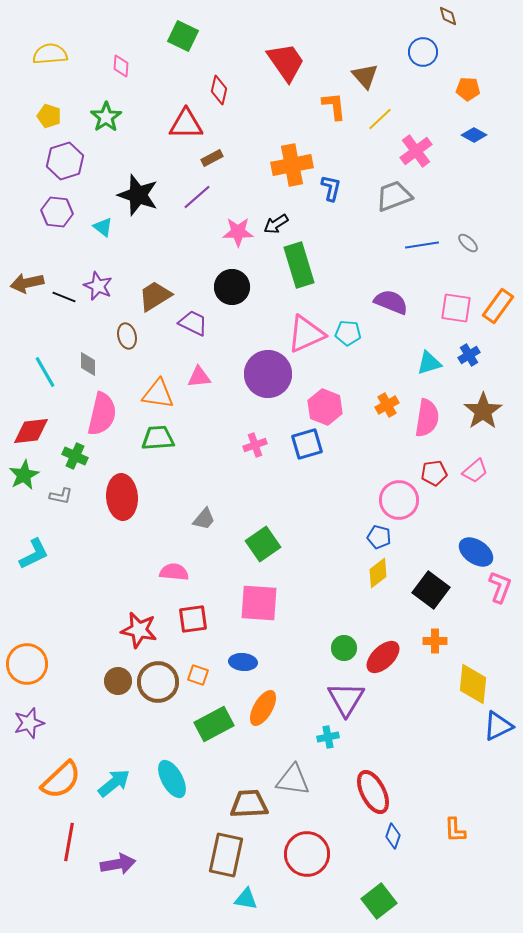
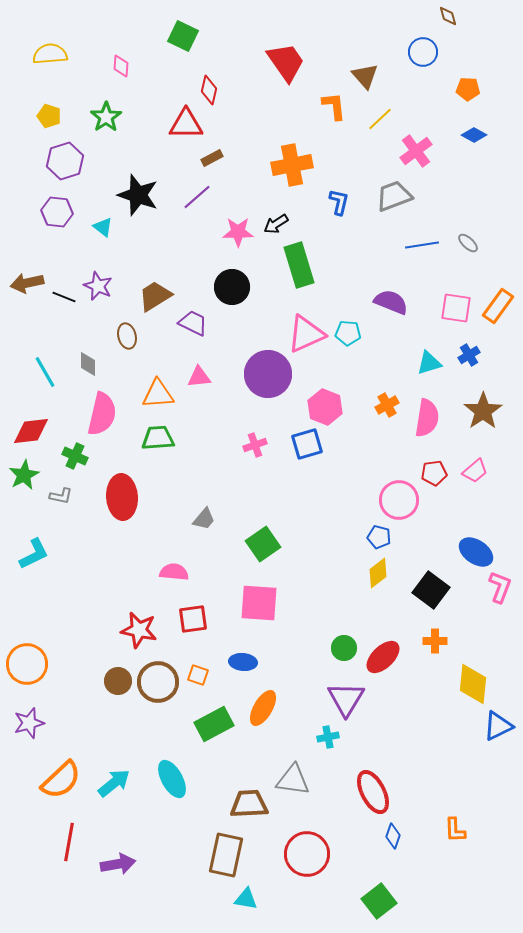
red diamond at (219, 90): moved 10 px left
blue L-shape at (331, 188): moved 8 px right, 14 px down
orange triangle at (158, 394): rotated 12 degrees counterclockwise
